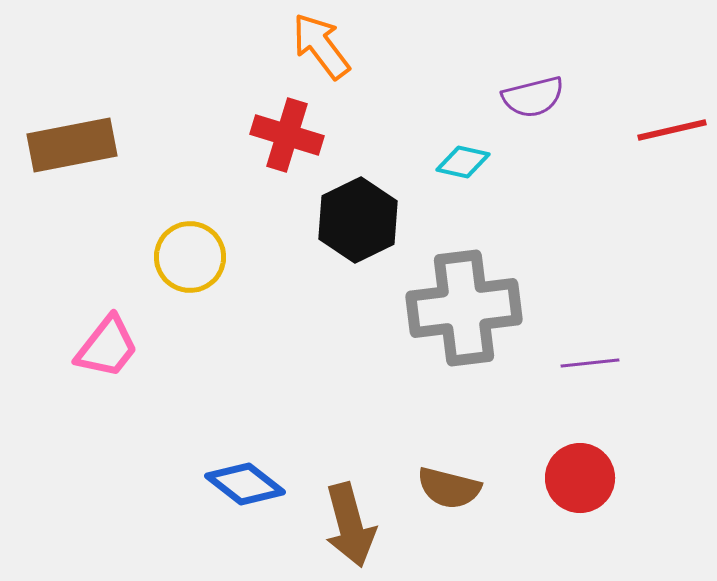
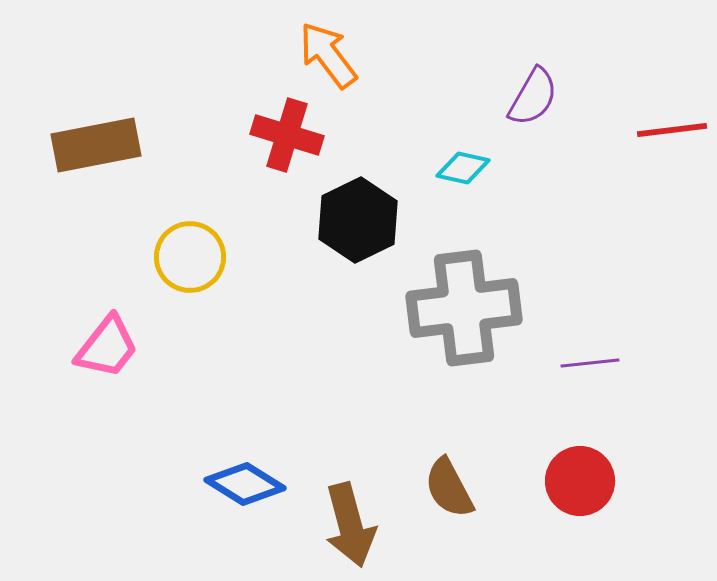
orange arrow: moved 7 px right, 9 px down
purple semicircle: rotated 46 degrees counterclockwise
red line: rotated 6 degrees clockwise
brown rectangle: moved 24 px right
cyan diamond: moved 6 px down
red circle: moved 3 px down
blue diamond: rotated 6 degrees counterclockwise
brown semicircle: rotated 48 degrees clockwise
